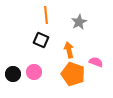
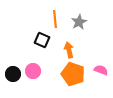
orange line: moved 9 px right, 4 px down
black square: moved 1 px right
pink semicircle: moved 5 px right, 8 px down
pink circle: moved 1 px left, 1 px up
